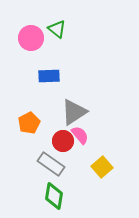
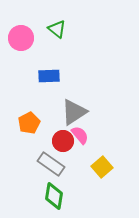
pink circle: moved 10 px left
